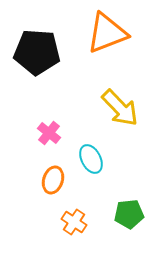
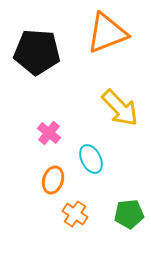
orange cross: moved 1 px right, 8 px up
